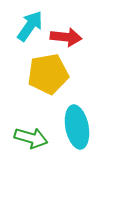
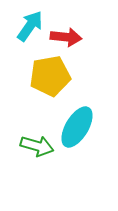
yellow pentagon: moved 2 px right, 2 px down
cyan ellipse: rotated 42 degrees clockwise
green arrow: moved 6 px right, 8 px down
